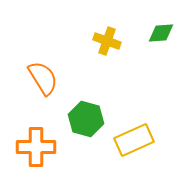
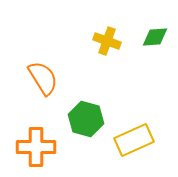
green diamond: moved 6 px left, 4 px down
